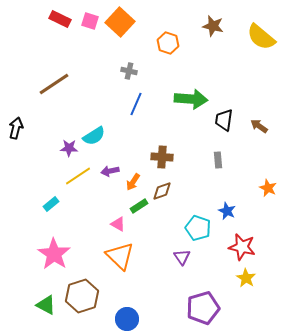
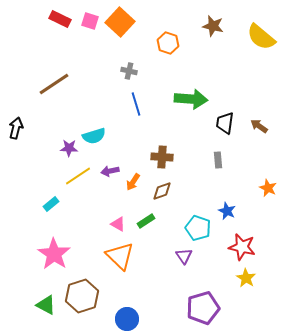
blue line: rotated 40 degrees counterclockwise
black trapezoid: moved 1 px right, 3 px down
cyan semicircle: rotated 15 degrees clockwise
green rectangle: moved 7 px right, 15 px down
purple triangle: moved 2 px right, 1 px up
